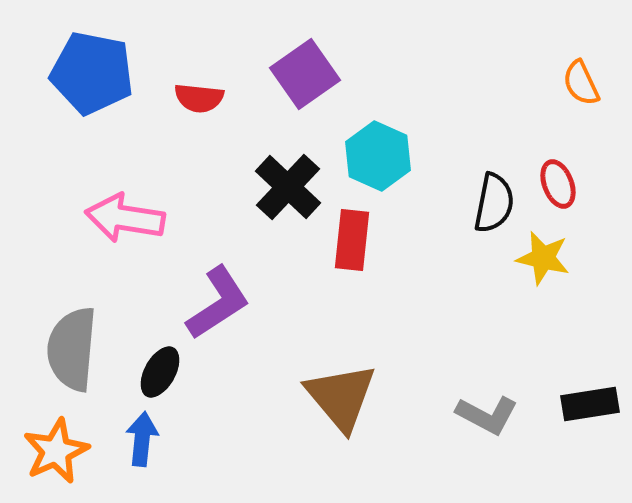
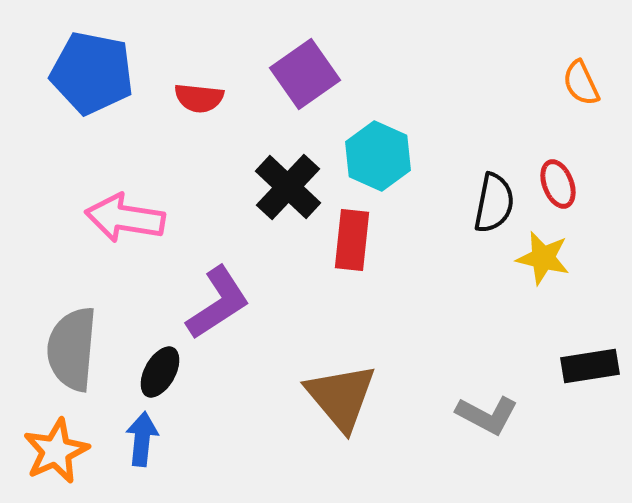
black rectangle: moved 38 px up
